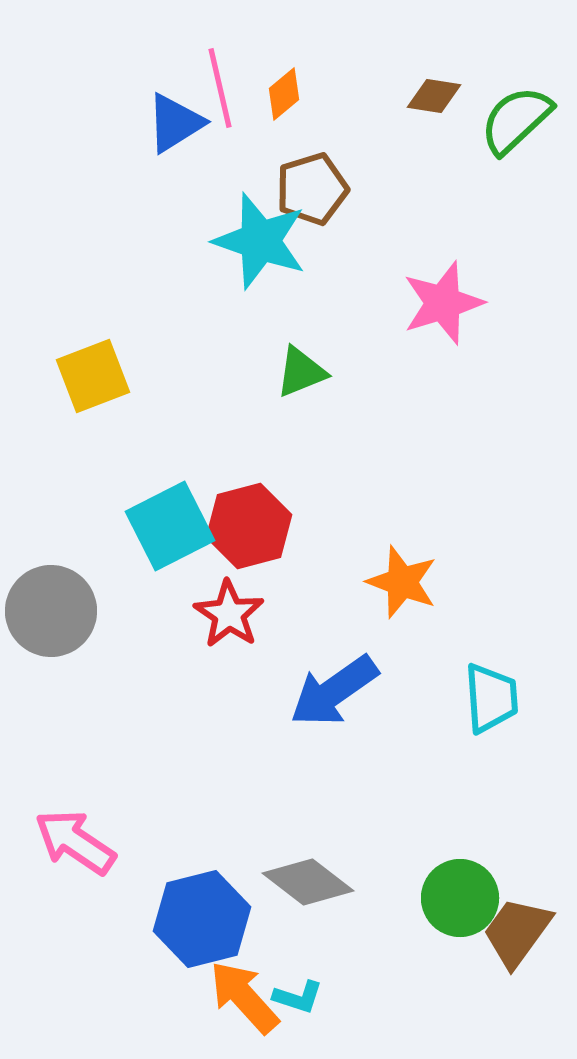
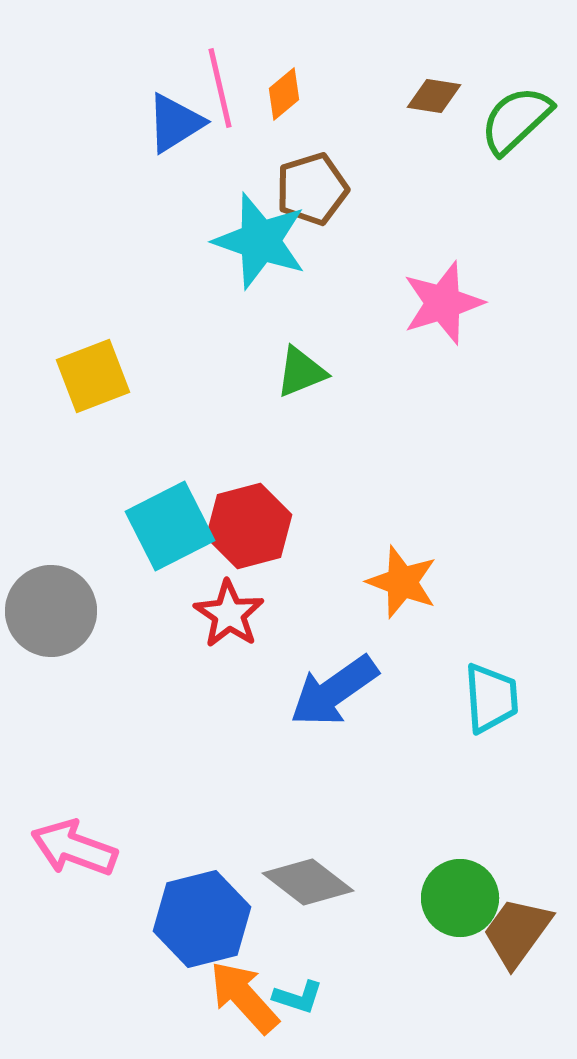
pink arrow: moved 1 px left, 6 px down; rotated 14 degrees counterclockwise
